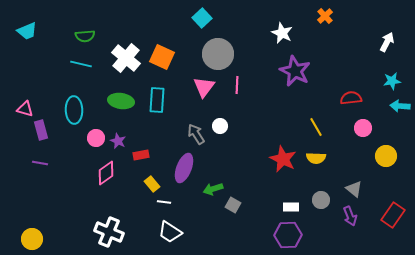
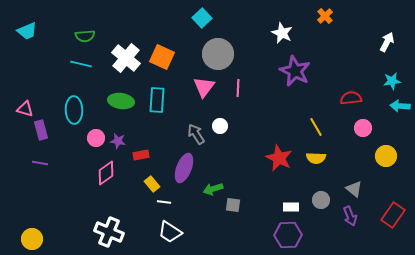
pink line at (237, 85): moved 1 px right, 3 px down
purple star at (118, 141): rotated 14 degrees counterclockwise
red star at (283, 159): moved 4 px left, 1 px up
gray square at (233, 205): rotated 21 degrees counterclockwise
